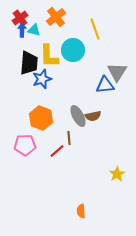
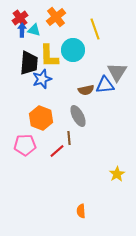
brown semicircle: moved 7 px left, 26 px up
